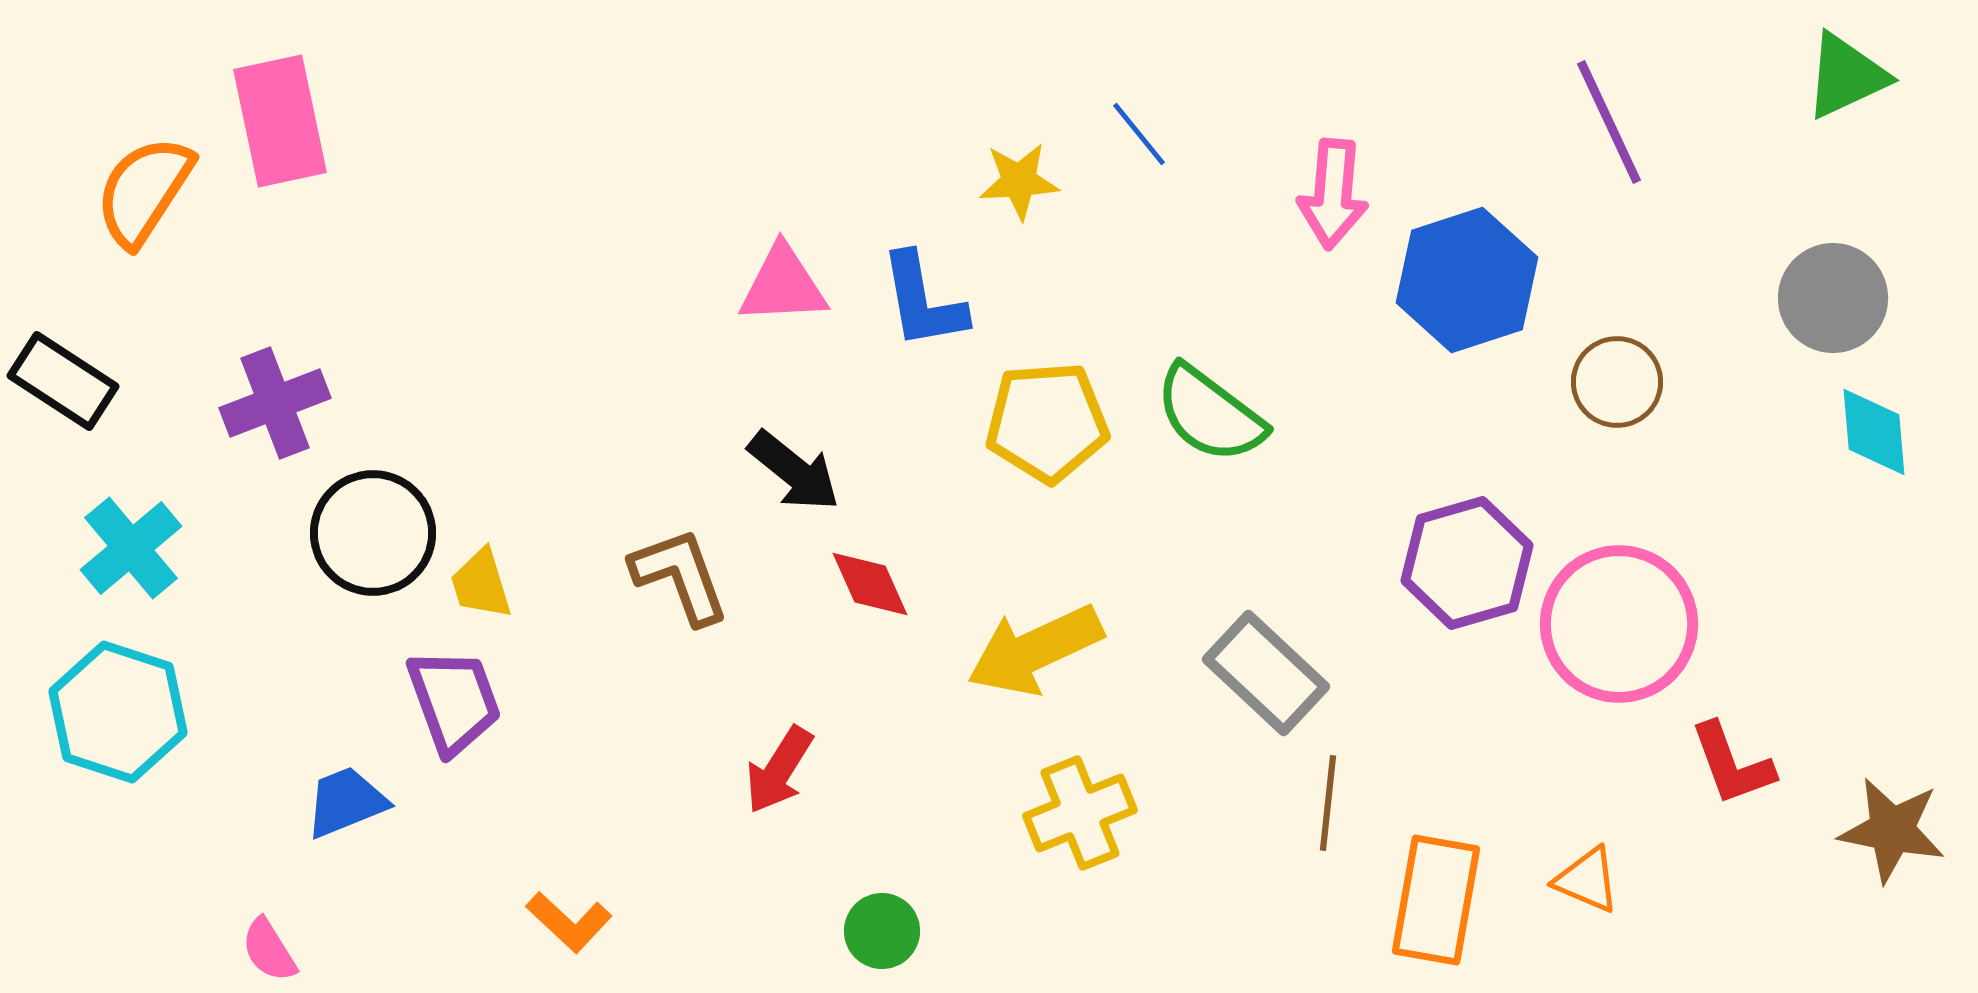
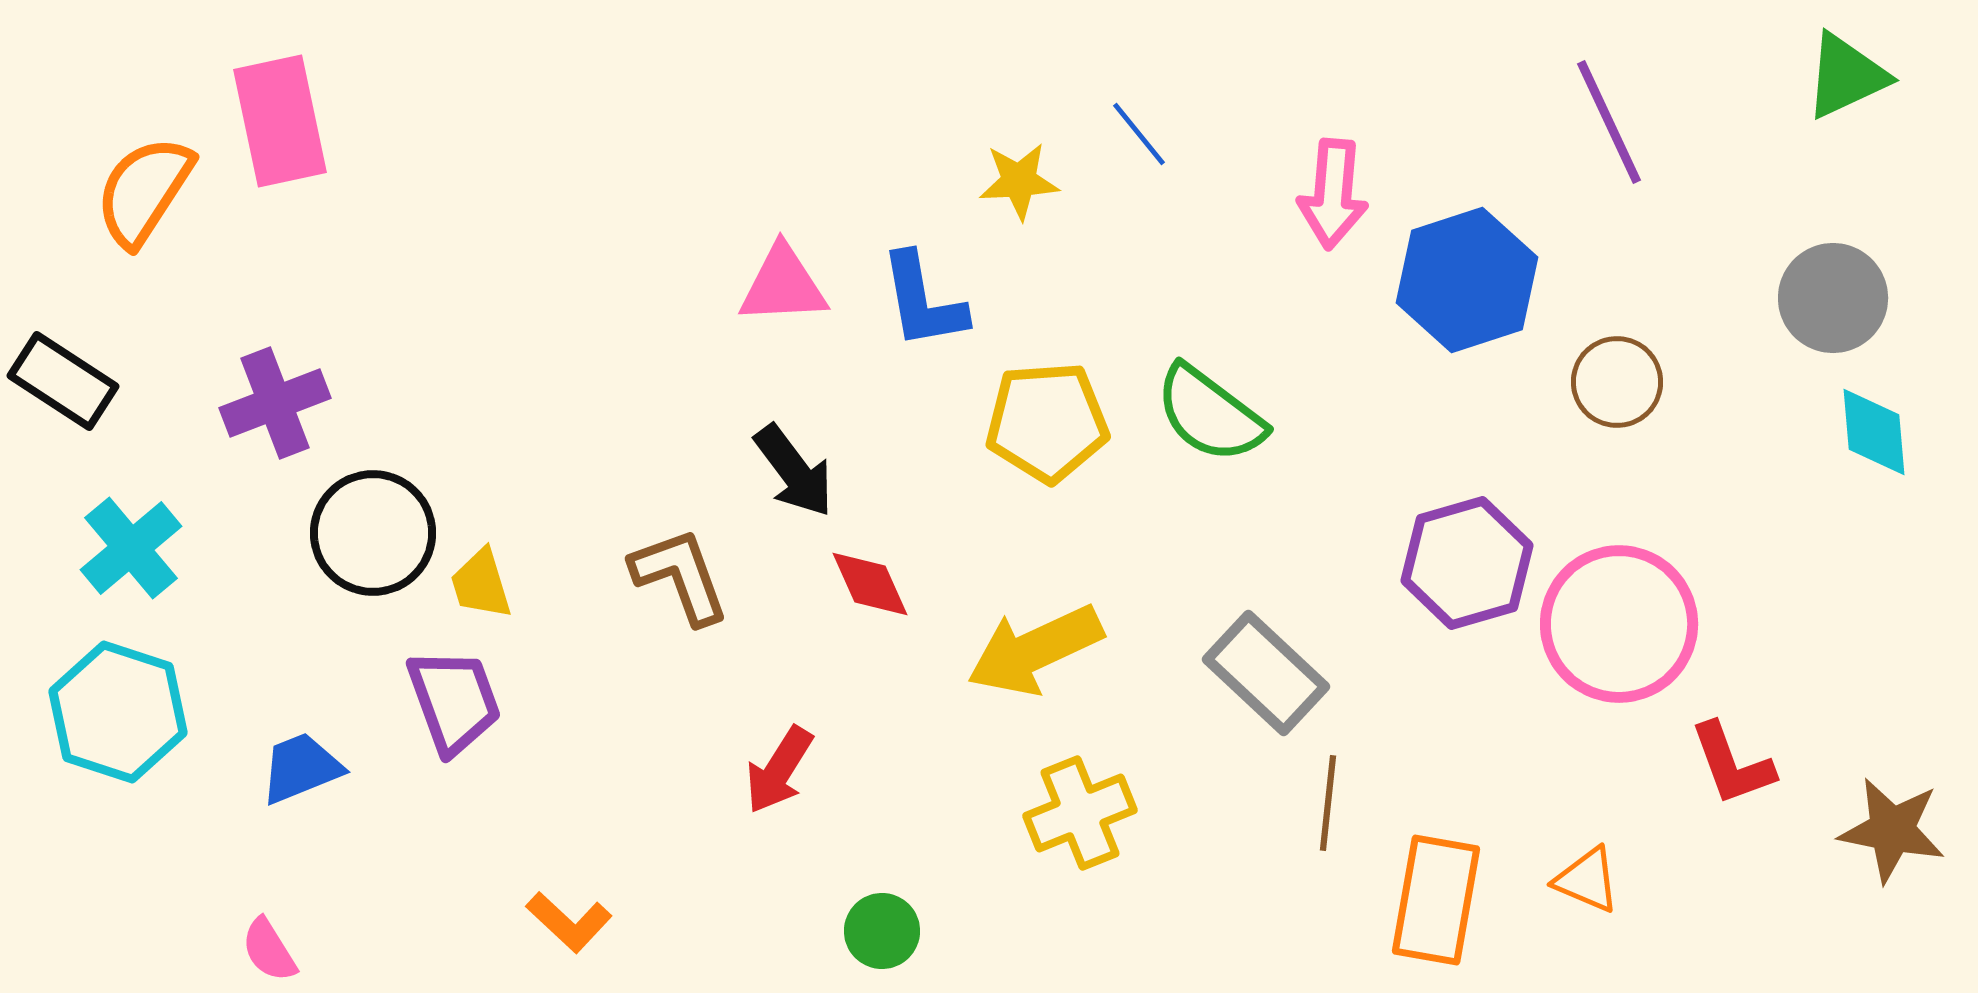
black arrow: rotated 14 degrees clockwise
blue trapezoid: moved 45 px left, 34 px up
